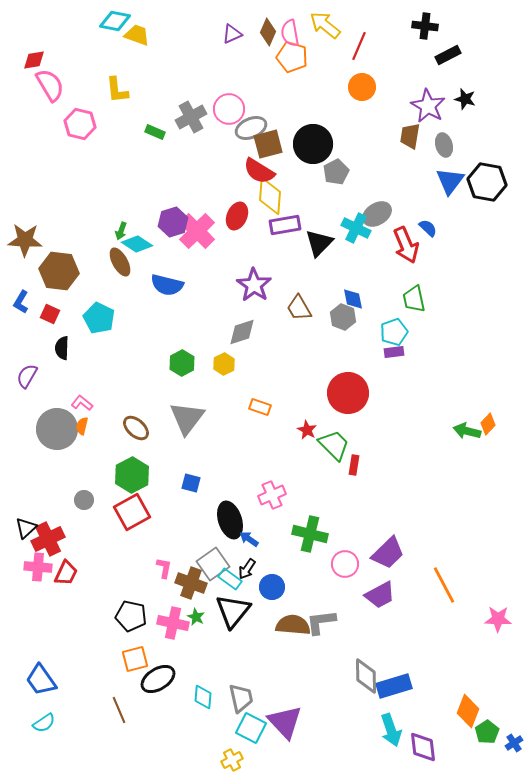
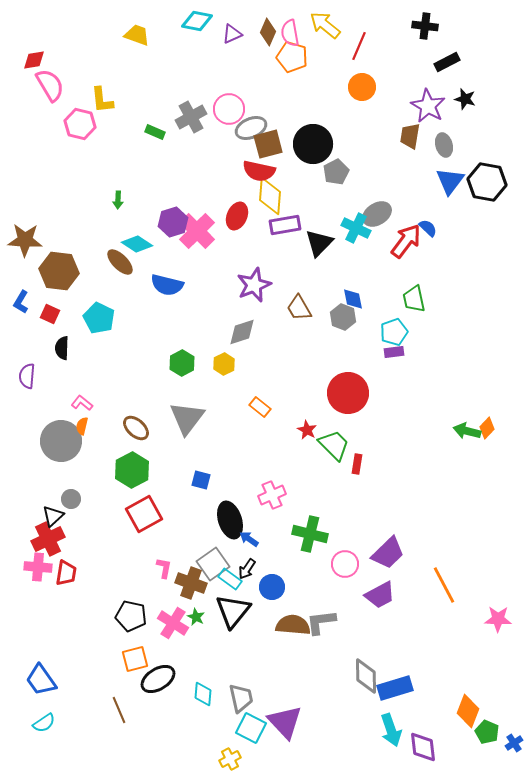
cyan diamond at (115, 21): moved 82 px right
black rectangle at (448, 55): moved 1 px left, 7 px down
yellow L-shape at (117, 90): moved 15 px left, 10 px down
red semicircle at (259, 171): rotated 20 degrees counterclockwise
green arrow at (121, 231): moved 3 px left, 31 px up; rotated 18 degrees counterclockwise
red arrow at (406, 245): moved 4 px up; rotated 120 degrees counterclockwise
brown ellipse at (120, 262): rotated 16 degrees counterclockwise
purple star at (254, 285): rotated 16 degrees clockwise
purple semicircle at (27, 376): rotated 25 degrees counterclockwise
orange rectangle at (260, 407): rotated 20 degrees clockwise
orange diamond at (488, 424): moved 1 px left, 4 px down
gray circle at (57, 429): moved 4 px right, 12 px down
red rectangle at (354, 465): moved 3 px right, 1 px up
green hexagon at (132, 475): moved 5 px up
blue square at (191, 483): moved 10 px right, 3 px up
gray circle at (84, 500): moved 13 px left, 1 px up
red square at (132, 512): moved 12 px right, 2 px down
black triangle at (26, 528): moved 27 px right, 12 px up
red trapezoid at (66, 573): rotated 16 degrees counterclockwise
pink cross at (173, 623): rotated 20 degrees clockwise
blue rectangle at (394, 686): moved 1 px right, 2 px down
cyan diamond at (203, 697): moved 3 px up
green pentagon at (487, 732): rotated 15 degrees counterclockwise
yellow cross at (232, 760): moved 2 px left, 1 px up
